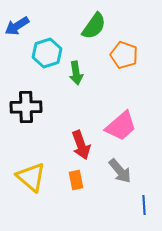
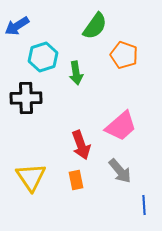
green semicircle: moved 1 px right
cyan hexagon: moved 4 px left, 4 px down
black cross: moved 9 px up
yellow triangle: rotated 16 degrees clockwise
